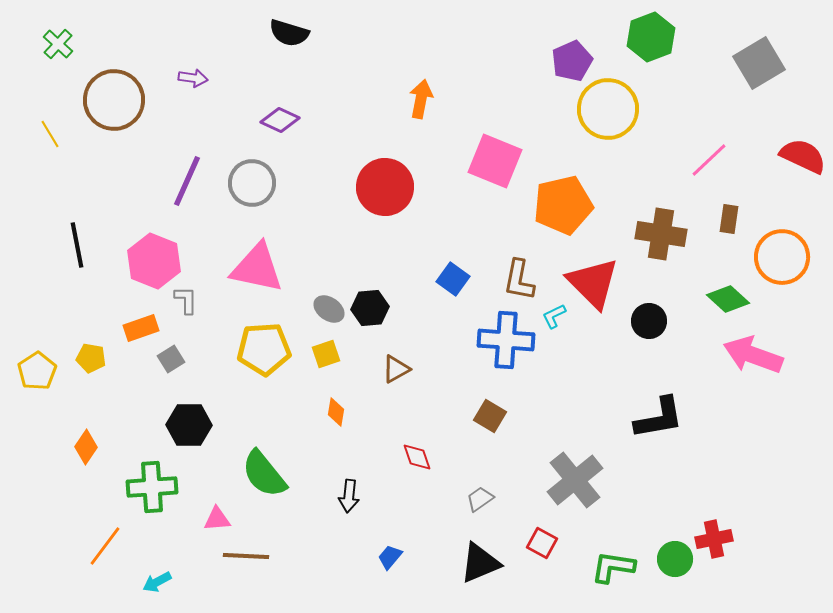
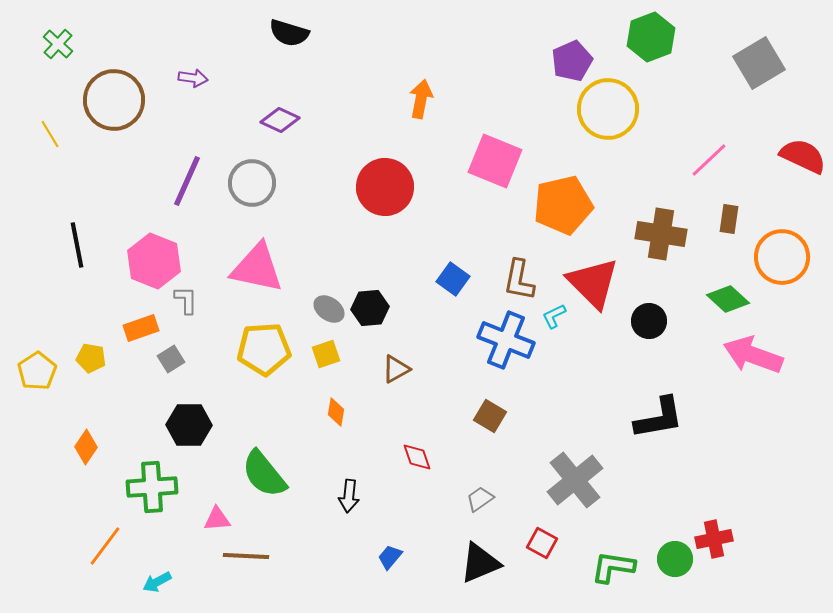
blue cross at (506, 340): rotated 18 degrees clockwise
